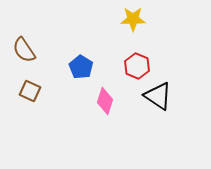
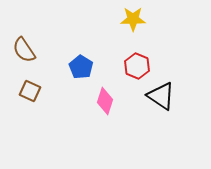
black triangle: moved 3 px right
